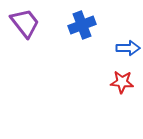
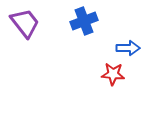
blue cross: moved 2 px right, 4 px up
red star: moved 9 px left, 8 px up
